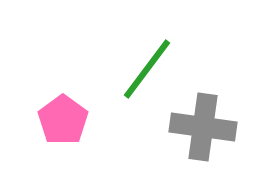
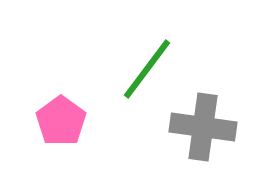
pink pentagon: moved 2 px left, 1 px down
